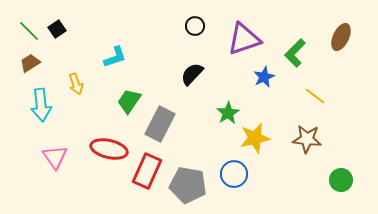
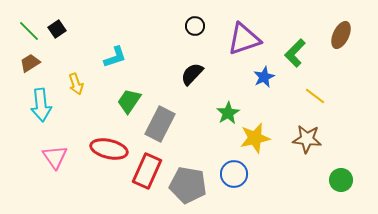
brown ellipse: moved 2 px up
